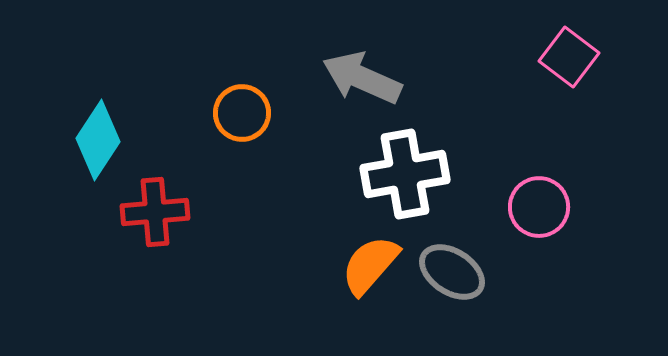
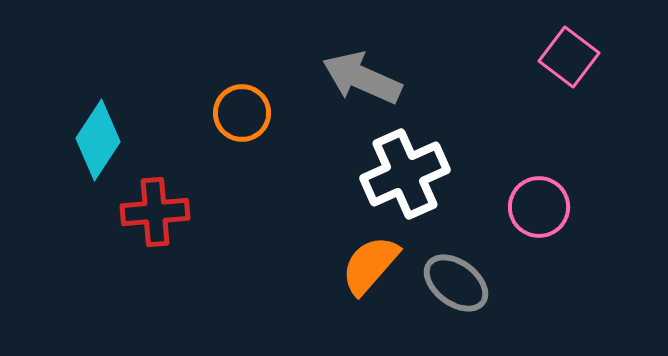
white cross: rotated 14 degrees counterclockwise
gray ellipse: moved 4 px right, 11 px down; rotated 4 degrees clockwise
